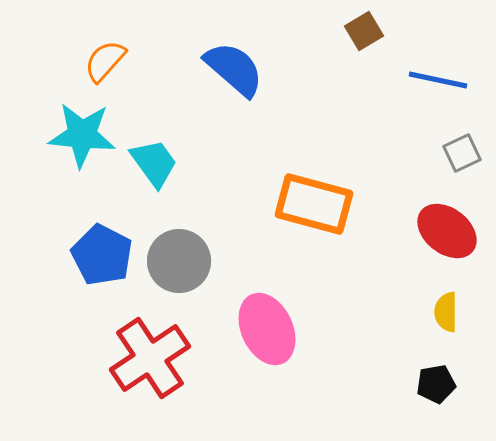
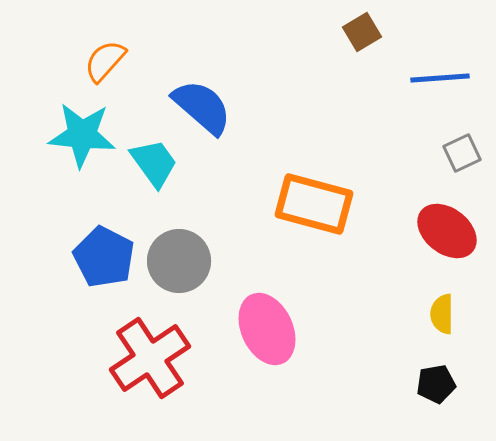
brown square: moved 2 px left, 1 px down
blue semicircle: moved 32 px left, 38 px down
blue line: moved 2 px right, 2 px up; rotated 16 degrees counterclockwise
blue pentagon: moved 2 px right, 2 px down
yellow semicircle: moved 4 px left, 2 px down
